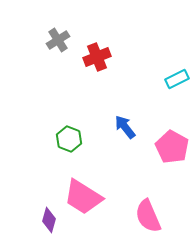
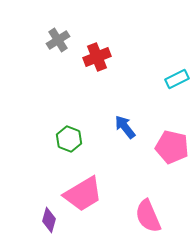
pink pentagon: rotated 16 degrees counterclockwise
pink trapezoid: moved 3 px up; rotated 63 degrees counterclockwise
